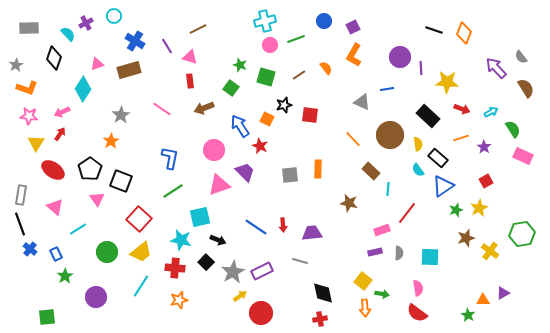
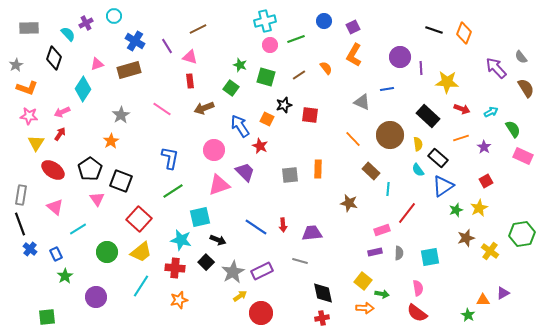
cyan square at (430, 257): rotated 12 degrees counterclockwise
orange arrow at (365, 308): rotated 84 degrees counterclockwise
red cross at (320, 319): moved 2 px right, 1 px up
